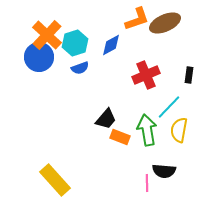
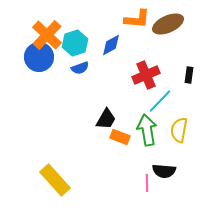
orange L-shape: rotated 24 degrees clockwise
brown ellipse: moved 3 px right, 1 px down
cyan line: moved 9 px left, 6 px up
black trapezoid: rotated 10 degrees counterclockwise
